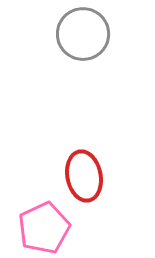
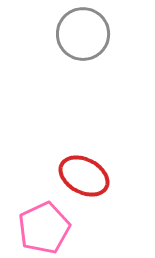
red ellipse: rotated 51 degrees counterclockwise
